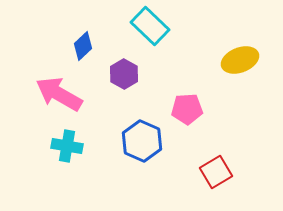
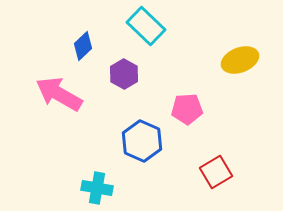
cyan rectangle: moved 4 px left
cyan cross: moved 30 px right, 42 px down
